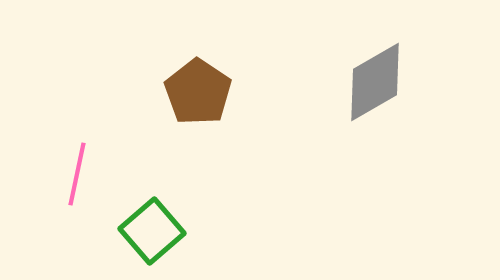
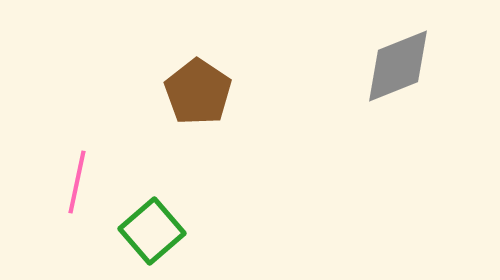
gray diamond: moved 23 px right, 16 px up; rotated 8 degrees clockwise
pink line: moved 8 px down
